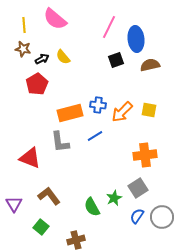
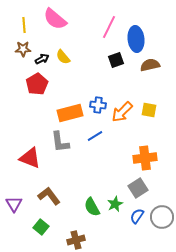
brown star: rotated 14 degrees counterclockwise
orange cross: moved 3 px down
green star: moved 1 px right, 6 px down
